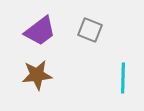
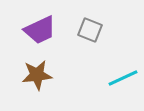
purple trapezoid: moved 1 px up; rotated 12 degrees clockwise
cyan line: rotated 64 degrees clockwise
